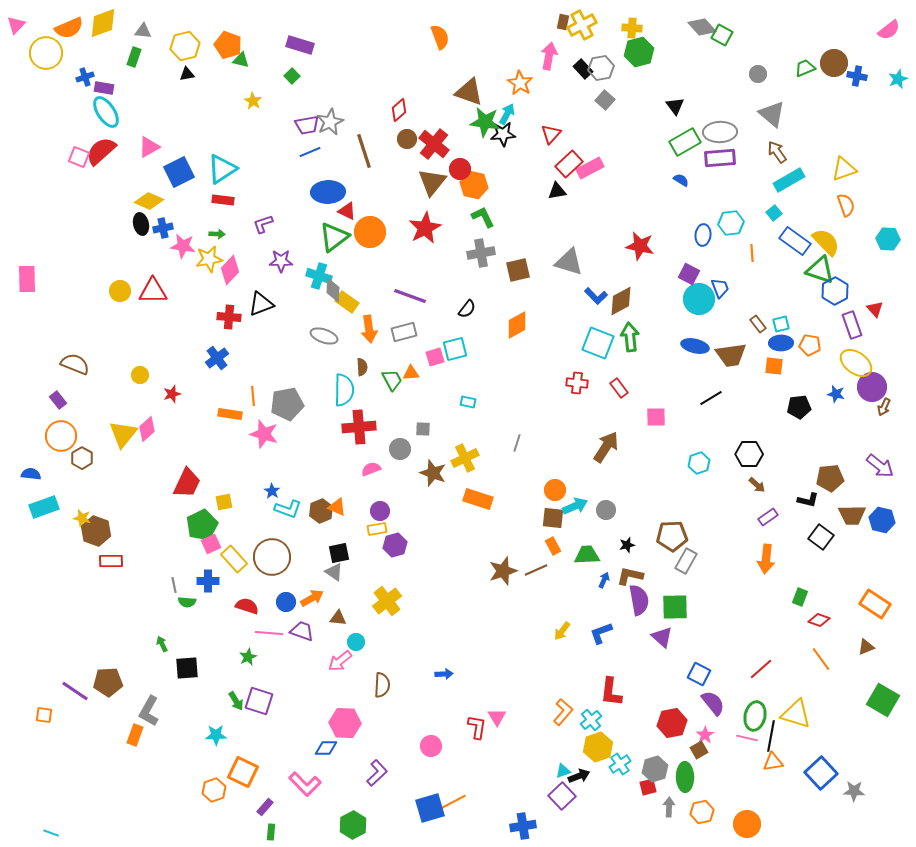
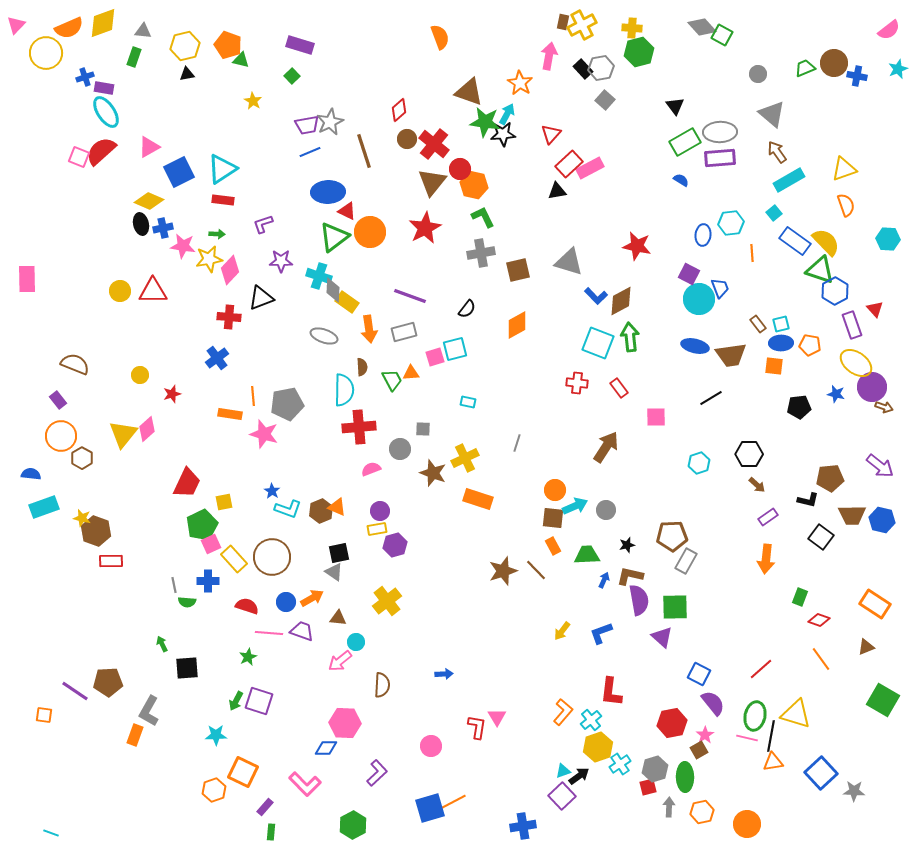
cyan star at (898, 79): moved 10 px up
red star at (640, 246): moved 3 px left
black triangle at (261, 304): moved 6 px up
brown arrow at (884, 407): rotated 96 degrees counterclockwise
brown line at (536, 570): rotated 70 degrees clockwise
green arrow at (236, 701): rotated 60 degrees clockwise
black arrow at (579, 776): rotated 15 degrees counterclockwise
